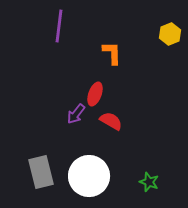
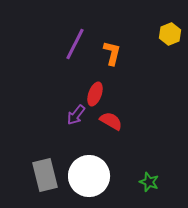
purple line: moved 16 px right, 18 px down; rotated 20 degrees clockwise
orange L-shape: rotated 15 degrees clockwise
purple arrow: moved 1 px down
gray rectangle: moved 4 px right, 3 px down
